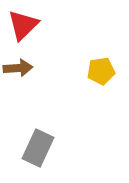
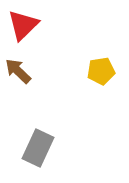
brown arrow: moved 3 px down; rotated 132 degrees counterclockwise
